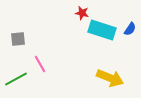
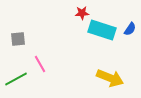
red star: rotated 16 degrees counterclockwise
